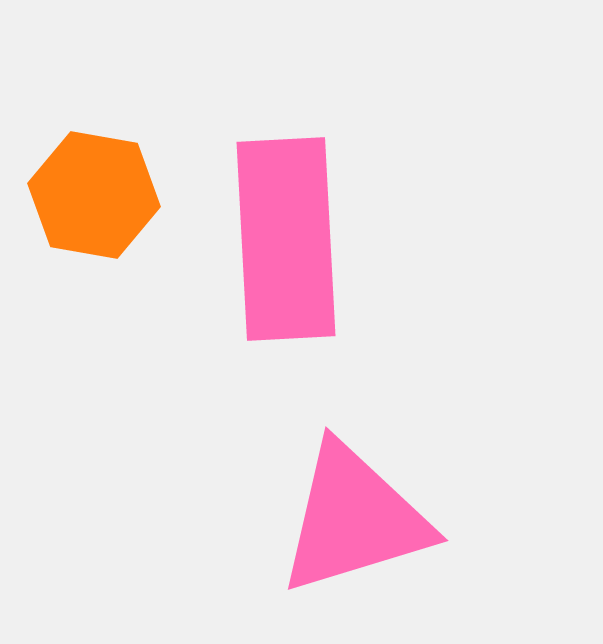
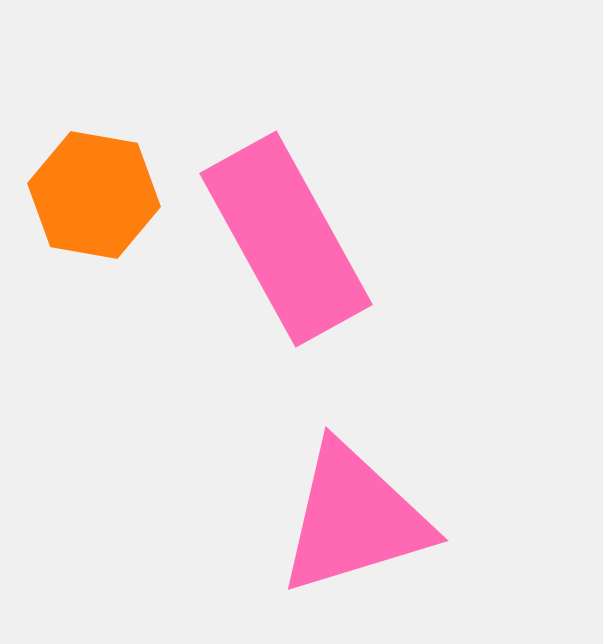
pink rectangle: rotated 26 degrees counterclockwise
